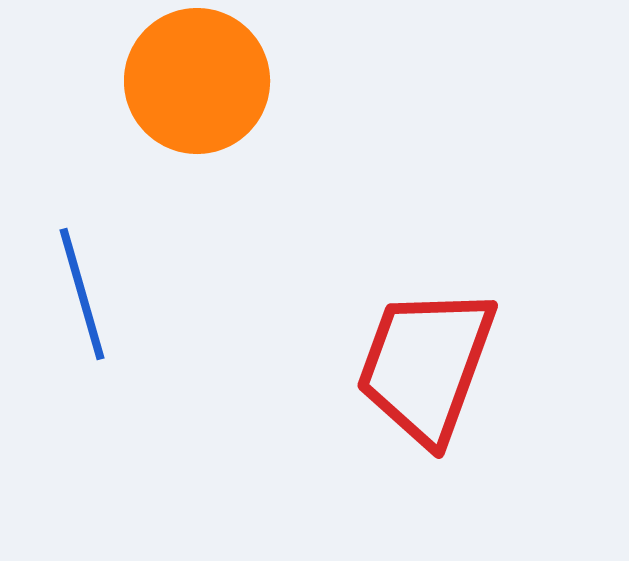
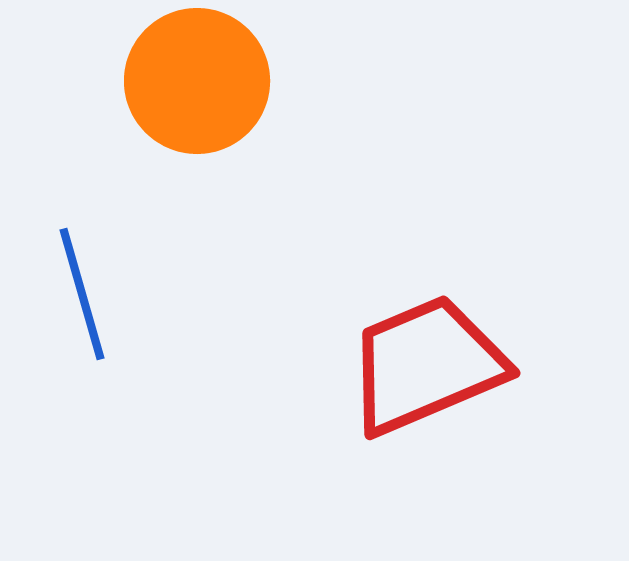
red trapezoid: rotated 47 degrees clockwise
